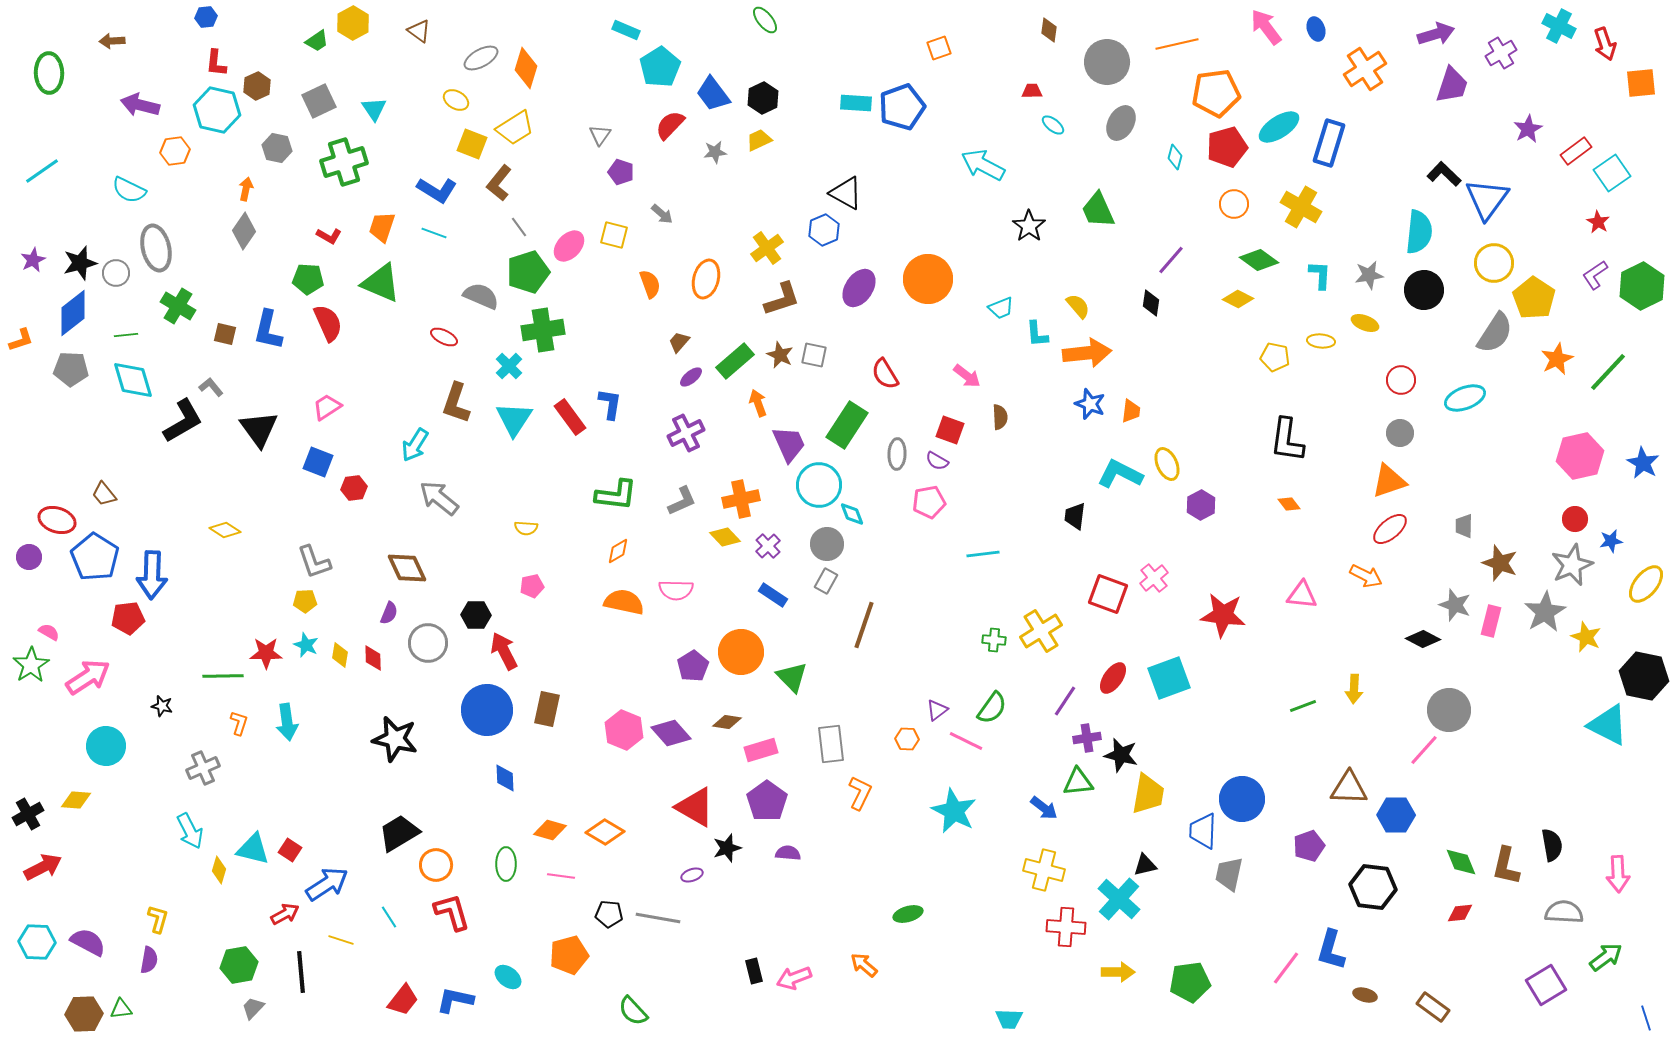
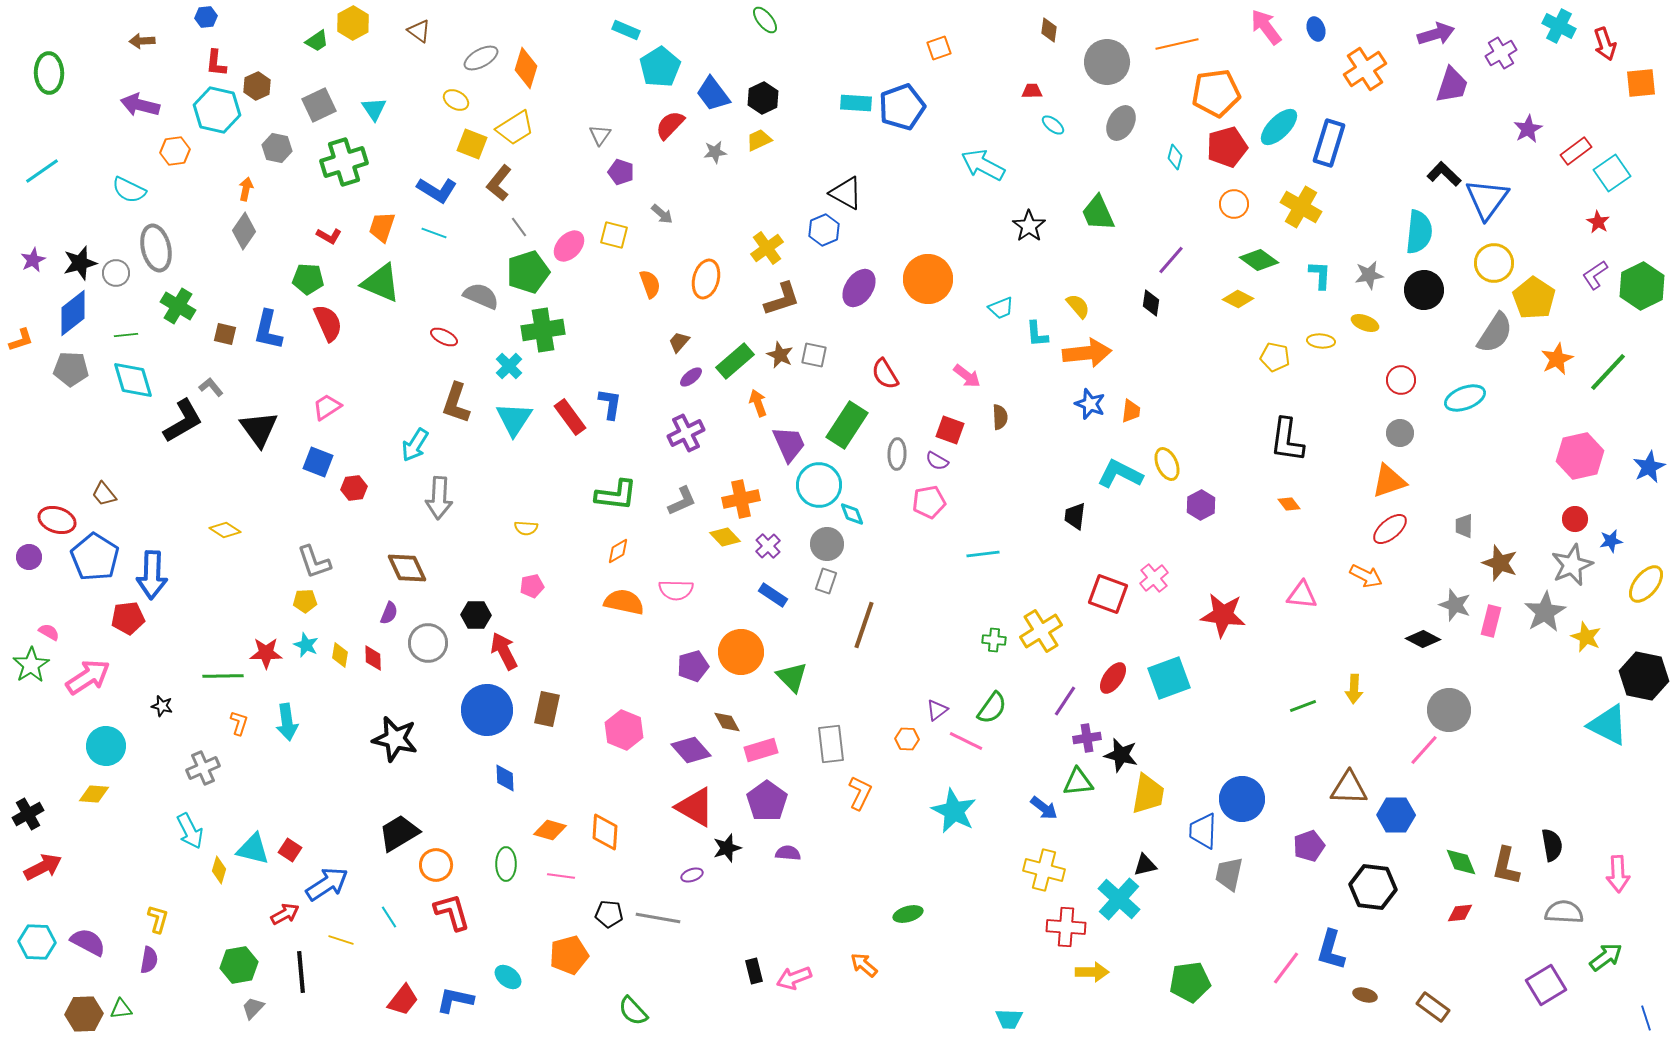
brown arrow at (112, 41): moved 30 px right
gray square at (319, 101): moved 4 px down
cyan ellipse at (1279, 127): rotated 12 degrees counterclockwise
green trapezoid at (1098, 210): moved 3 px down
blue star at (1643, 463): moved 6 px right, 4 px down; rotated 16 degrees clockwise
gray arrow at (439, 498): rotated 126 degrees counterclockwise
gray rectangle at (826, 581): rotated 10 degrees counterclockwise
purple pentagon at (693, 666): rotated 16 degrees clockwise
brown diamond at (727, 722): rotated 52 degrees clockwise
purple diamond at (671, 733): moved 20 px right, 17 px down
yellow diamond at (76, 800): moved 18 px right, 6 px up
orange diamond at (605, 832): rotated 63 degrees clockwise
yellow arrow at (1118, 972): moved 26 px left
